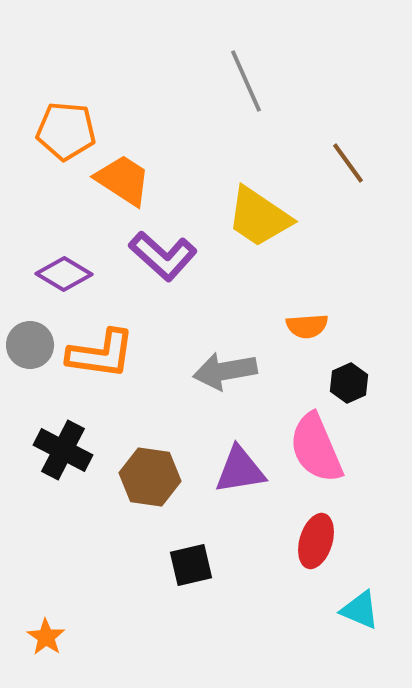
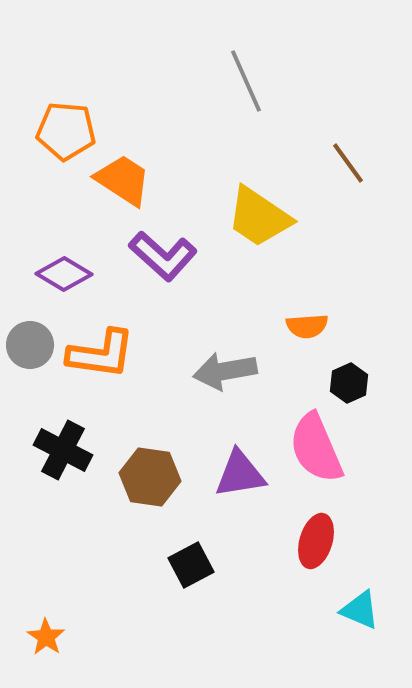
purple triangle: moved 4 px down
black square: rotated 15 degrees counterclockwise
